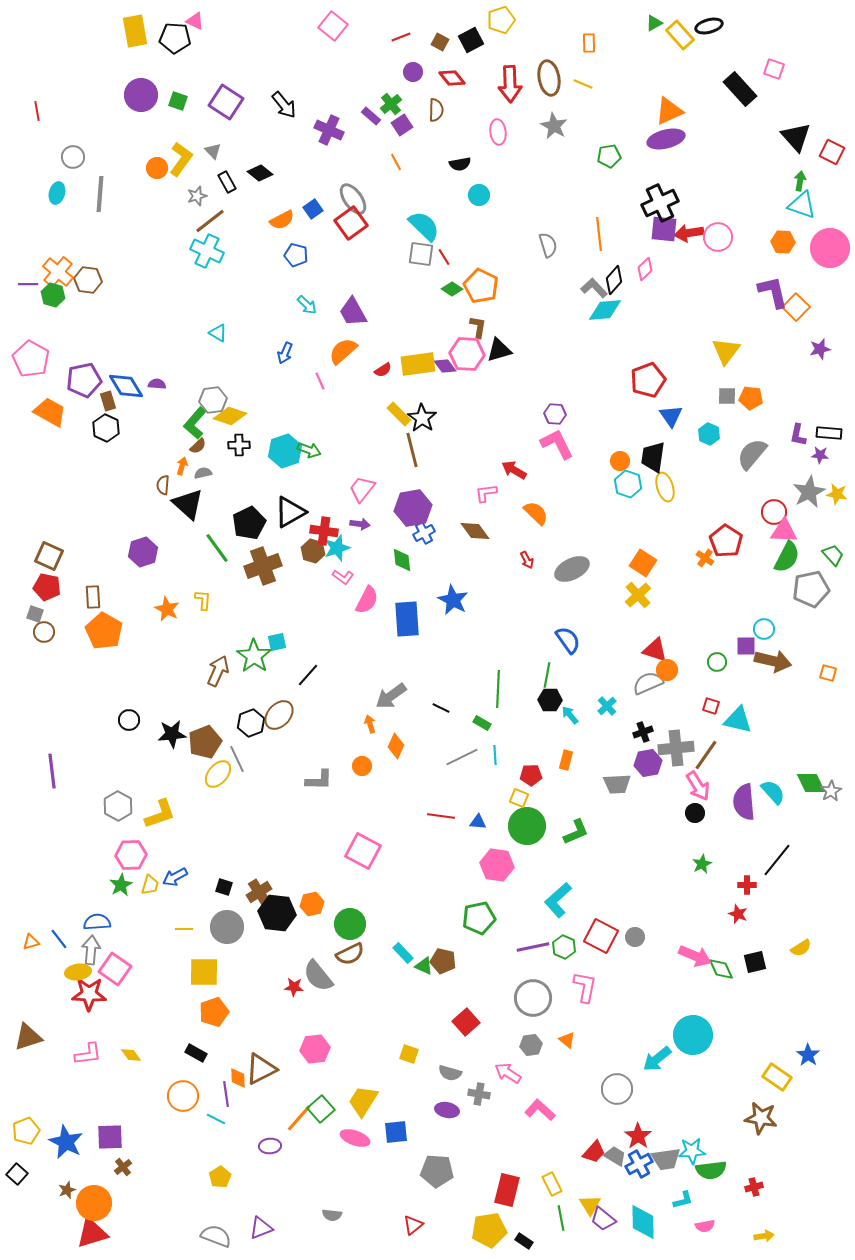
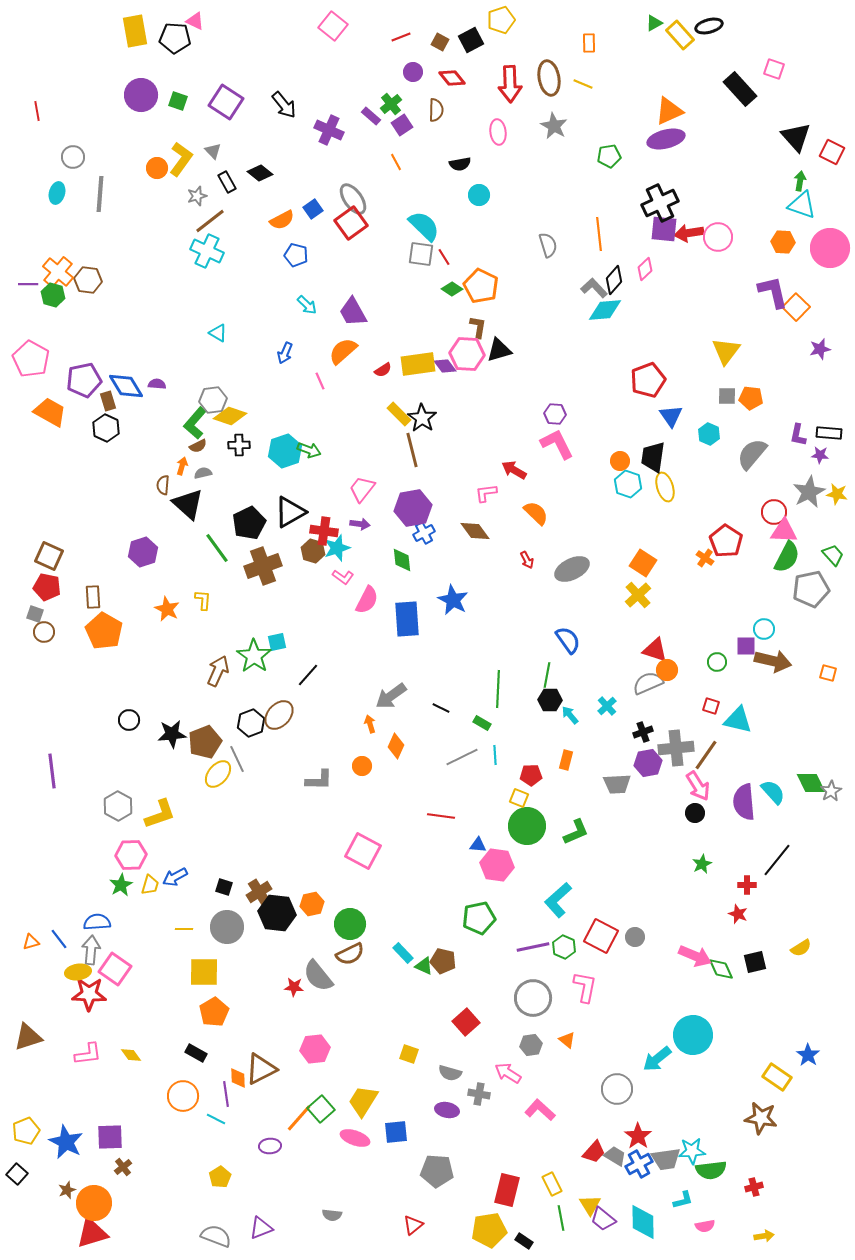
brown semicircle at (198, 446): rotated 18 degrees clockwise
blue triangle at (478, 822): moved 23 px down
orange pentagon at (214, 1012): rotated 12 degrees counterclockwise
